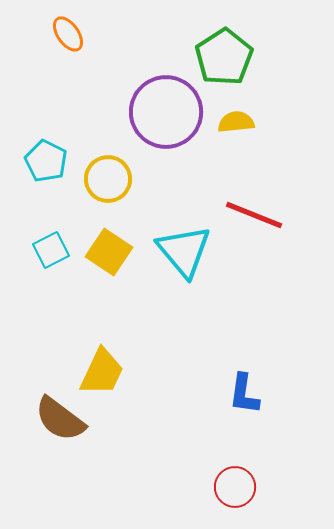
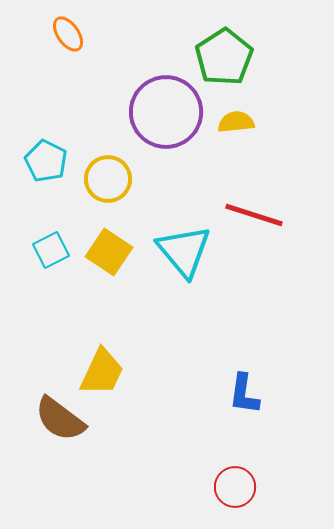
red line: rotated 4 degrees counterclockwise
